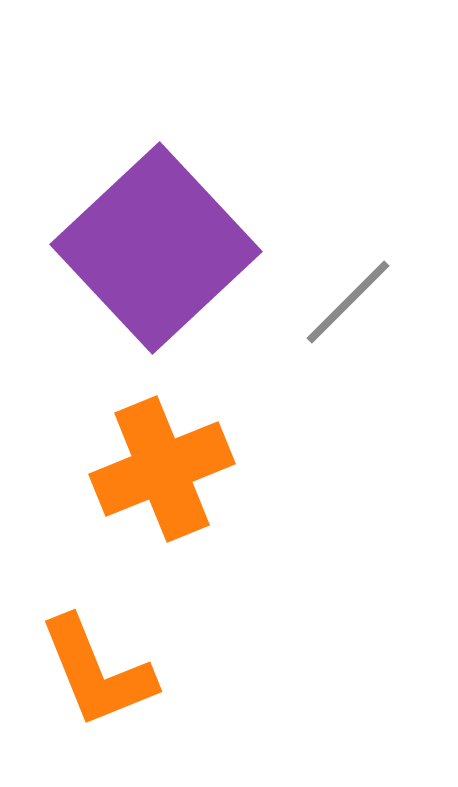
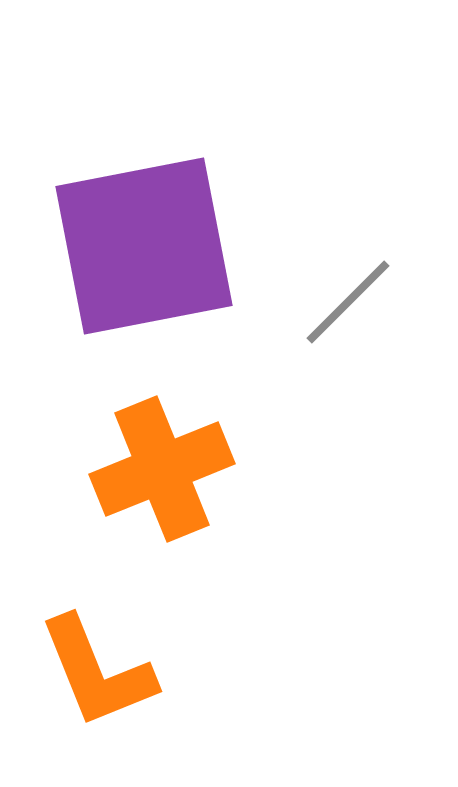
purple square: moved 12 px left, 2 px up; rotated 32 degrees clockwise
